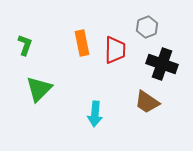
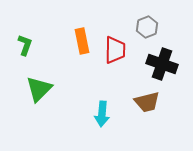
orange rectangle: moved 2 px up
brown trapezoid: rotated 48 degrees counterclockwise
cyan arrow: moved 7 px right
